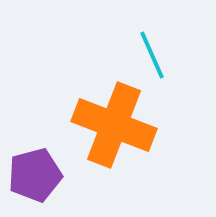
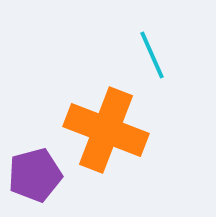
orange cross: moved 8 px left, 5 px down
